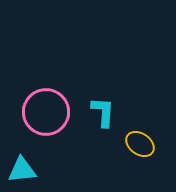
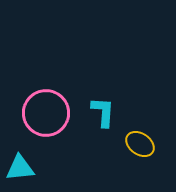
pink circle: moved 1 px down
cyan triangle: moved 2 px left, 2 px up
